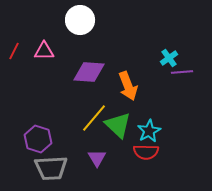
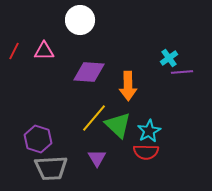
orange arrow: rotated 20 degrees clockwise
